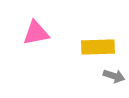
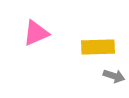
pink triangle: rotated 12 degrees counterclockwise
